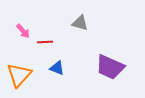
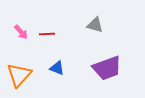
gray triangle: moved 15 px right, 2 px down
pink arrow: moved 2 px left, 1 px down
red line: moved 2 px right, 8 px up
purple trapezoid: moved 3 px left, 1 px down; rotated 44 degrees counterclockwise
